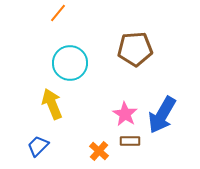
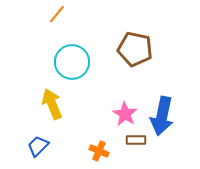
orange line: moved 1 px left, 1 px down
brown pentagon: rotated 16 degrees clockwise
cyan circle: moved 2 px right, 1 px up
blue arrow: moved 1 px down; rotated 18 degrees counterclockwise
brown rectangle: moved 6 px right, 1 px up
orange cross: rotated 18 degrees counterclockwise
